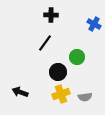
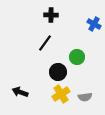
yellow cross: rotated 12 degrees counterclockwise
